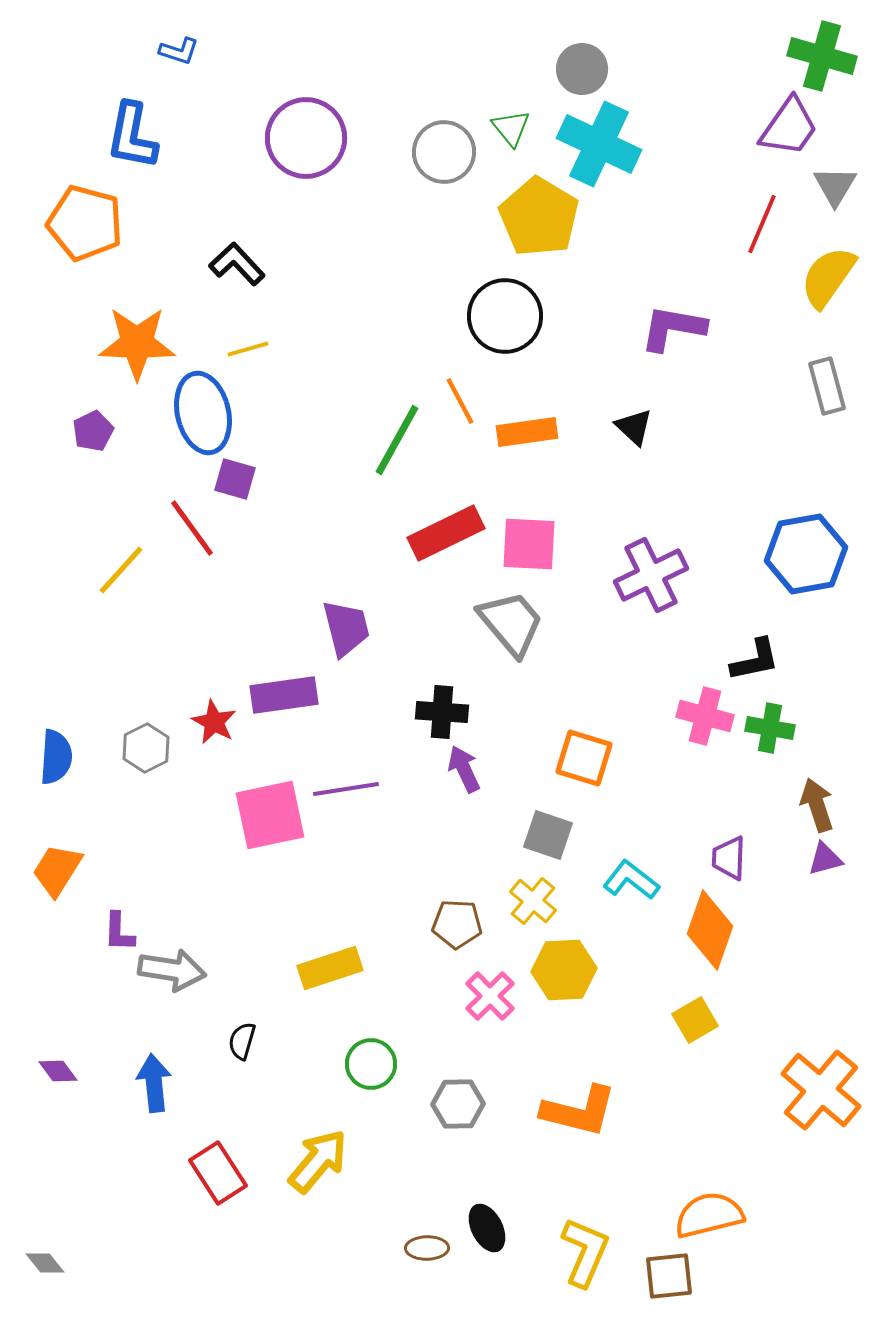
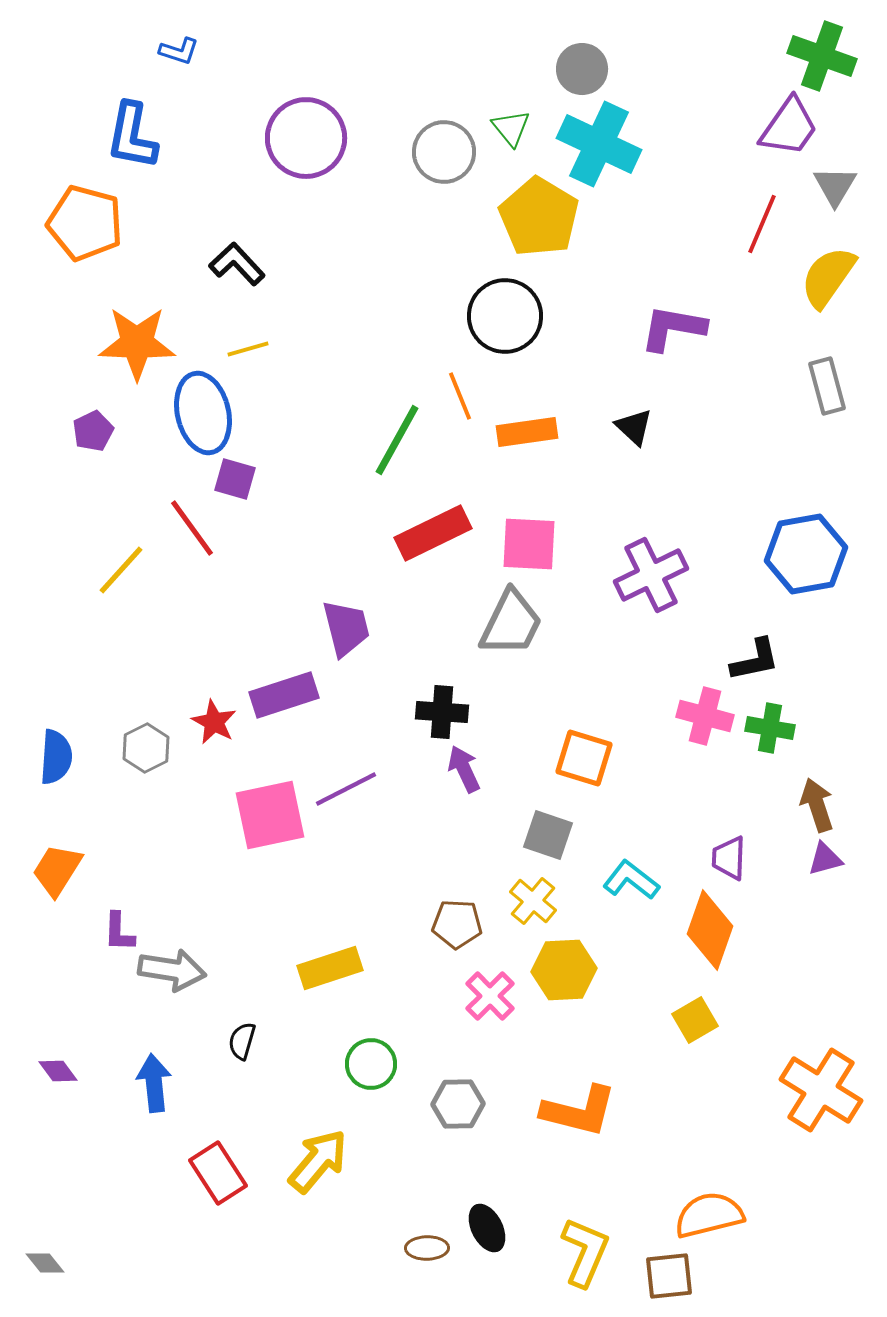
green cross at (822, 56): rotated 4 degrees clockwise
orange line at (460, 401): moved 5 px up; rotated 6 degrees clockwise
red rectangle at (446, 533): moved 13 px left
gray trapezoid at (511, 623): rotated 66 degrees clockwise
purple rectangle at (284, 695): rotated 10 degrees counterclockwise
purple line at (346, 789): rotated 18 degrees counterclockwise
orange cross at (821, 1090): rotated 8 degrees counterclockwise
